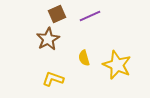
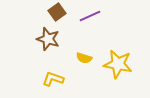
brown square: moved 2 px up; rotated 12 degrees counterclockwise
brown star: rotated 25 degrees counterclockwise
yellow semicircle: rotated 56 degrees counterclockwise
yellow star: moved 1 px right, 1 px up; rotated 12 degrees counterclockwise
